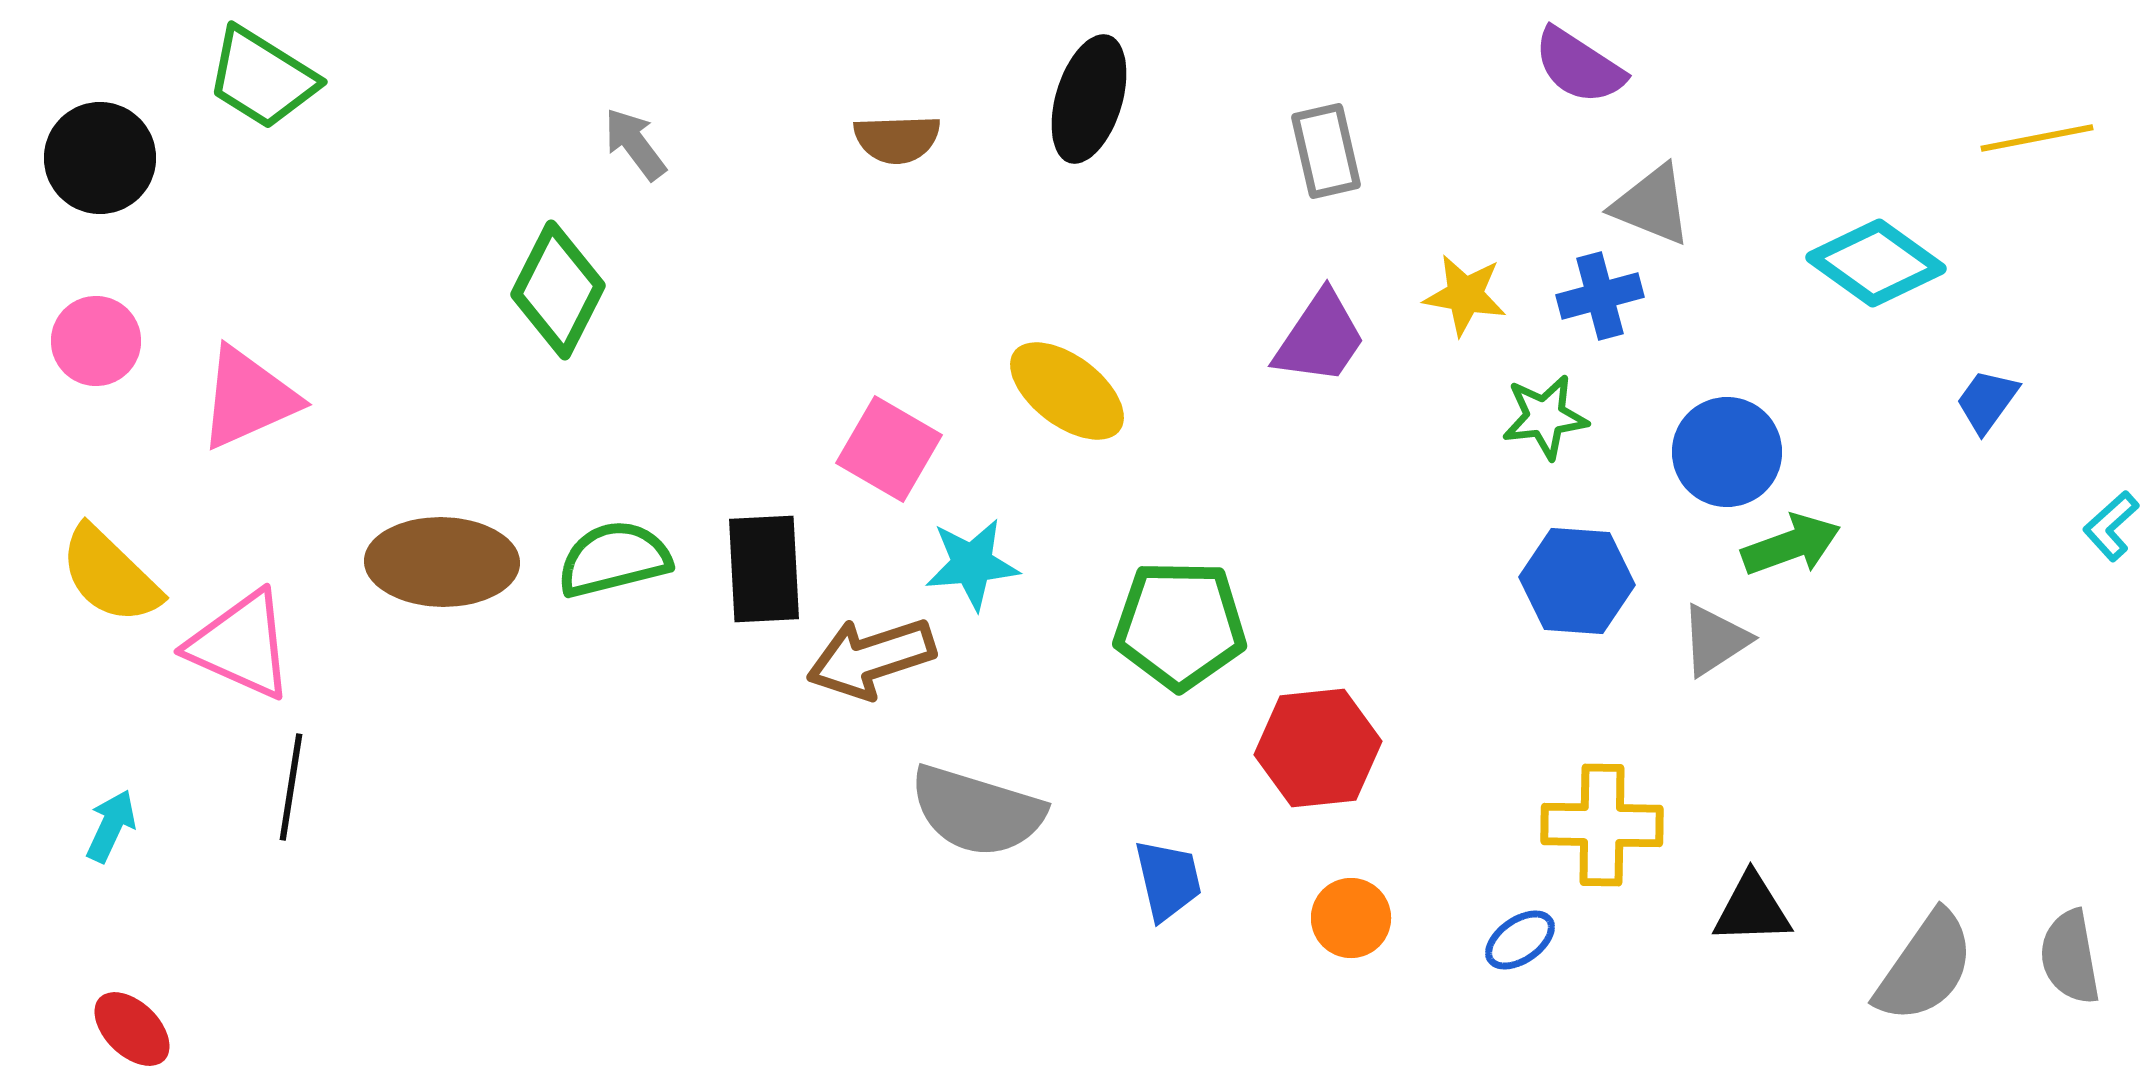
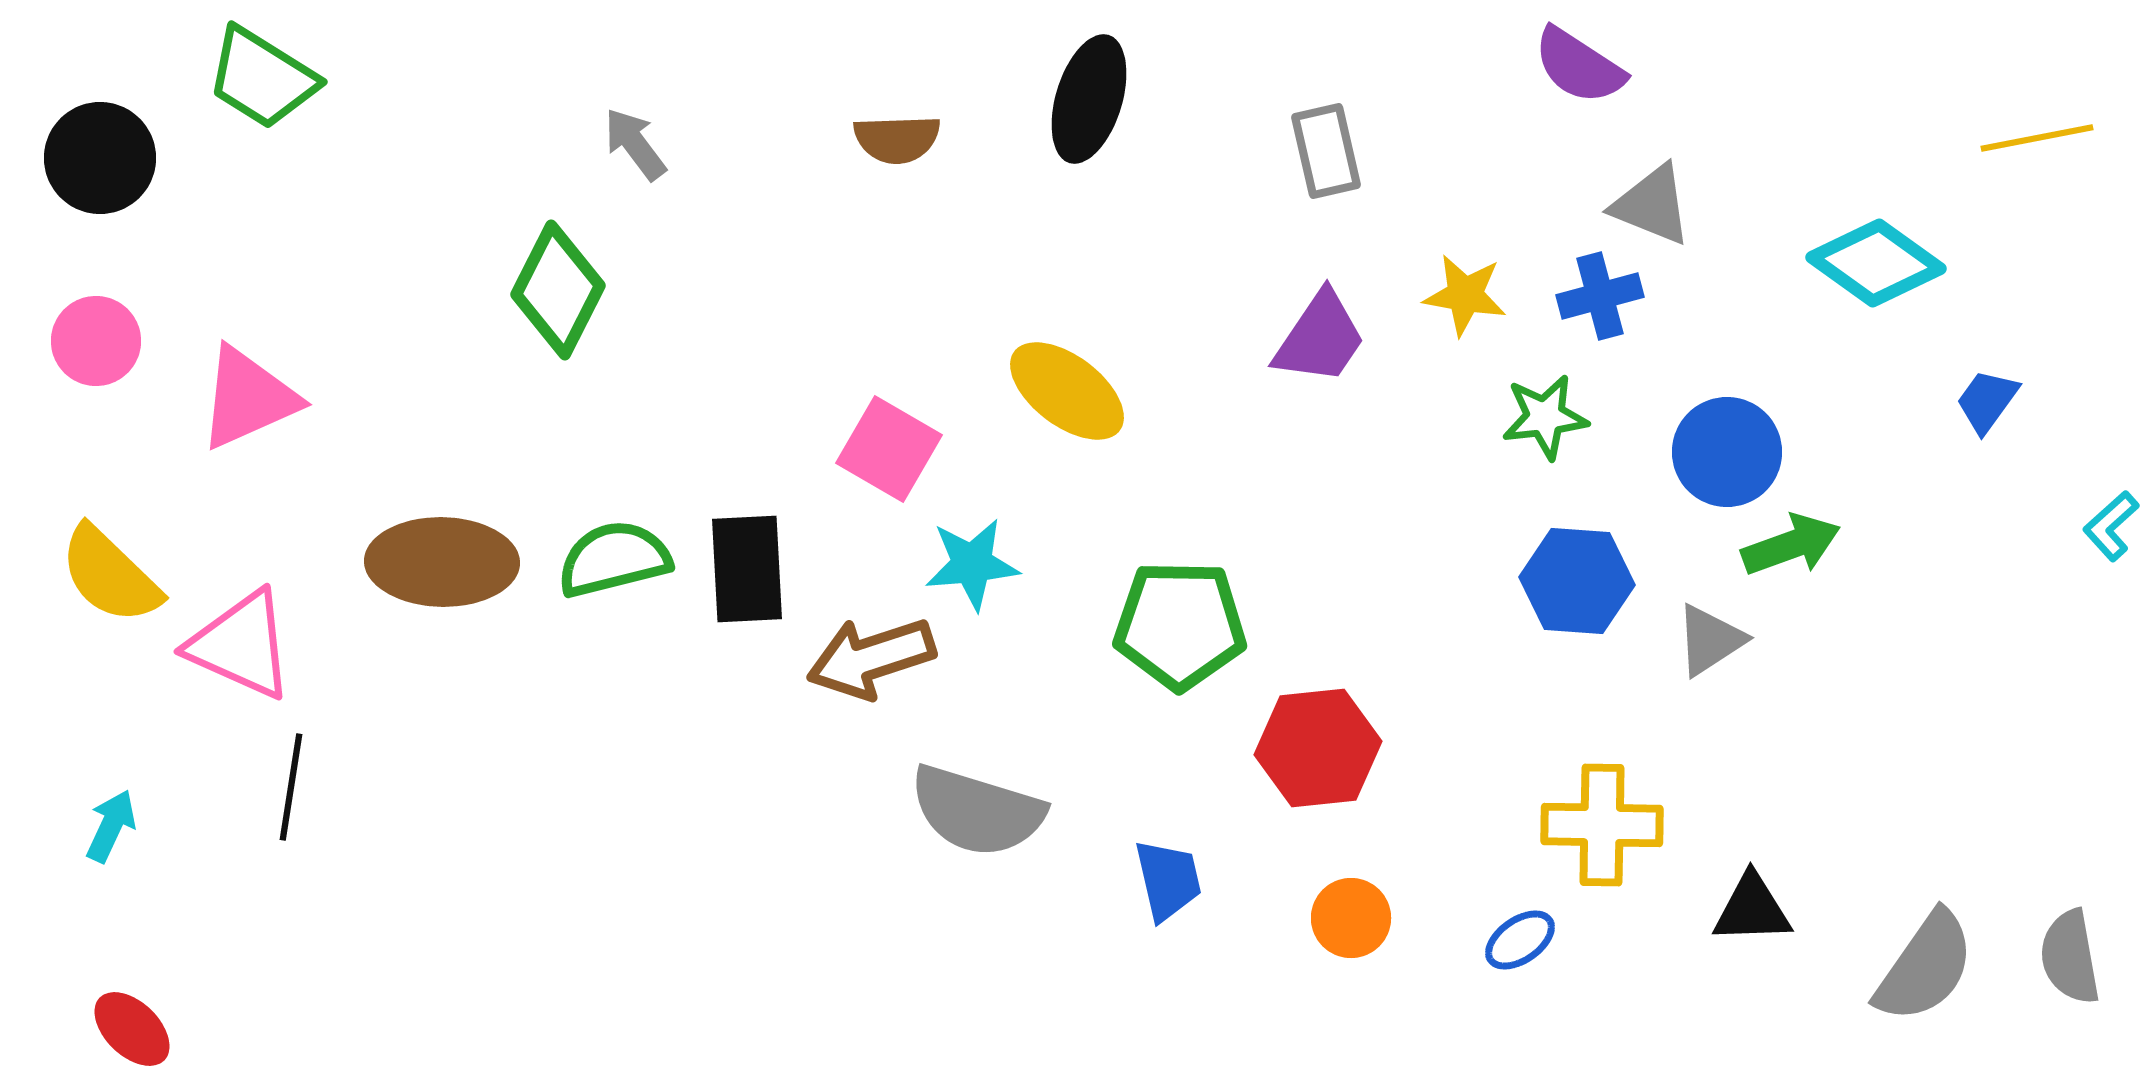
black rectangle at (764, 569): moved 17 px left
gray triangle at (1715, 640): moved 5 px left
